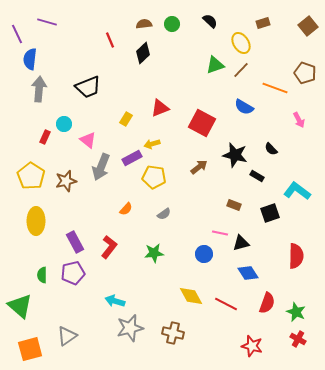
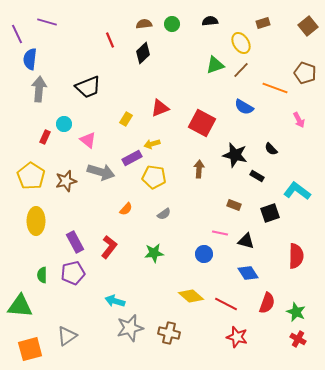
black semicircle at (210, 21): rotated 49 degrees counterclockwise
gray arrow at (101, 167): moved 5 px down; rotated 96 degrees counterclockwise
brown arrow at (199, 167): moved 2 px down; rotated 48 degrees counterclockwise
black triangle at (241, 243): moved 5 px right, 2 px up; rotated 30 degrees clockwise
yellow diamond at (191, 296): rotated 20 degrees counterclockwise
green triangle at (20, 306): rotated 36 degrees counterclockwise
brown cross at (173, 333): moved 4 px left
red star at (252, 346): moved 15 px left, 9 px up
